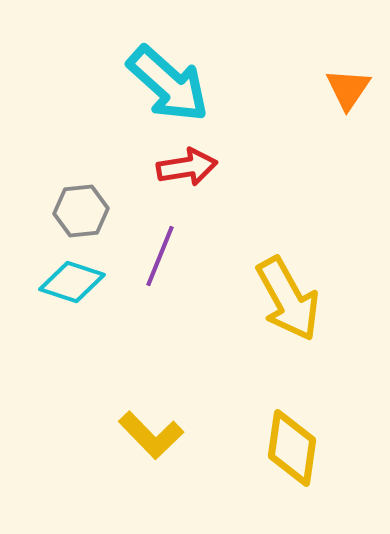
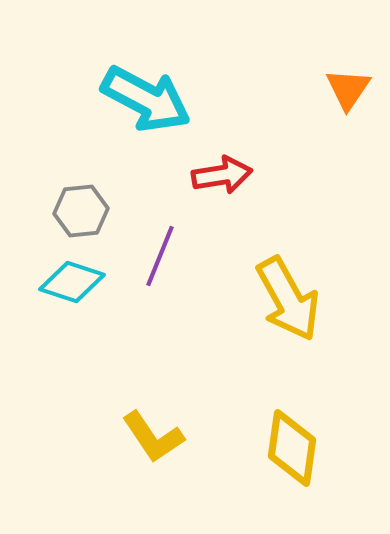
cyan arrow: moved 22 px left, 15 px down; rotated 14 degrees counterclockwise
red arrow: moved 35 px right, 8 px down
yellow L-shape: moved 2 px right, 2 px down; rotated 10 degrees clockwise
